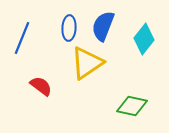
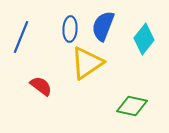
blue ellipse: moved 1 px right, 1 px down
blue line: moved 1 px left, 1 px up
